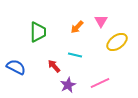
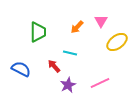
cyan line: moved 5 px left, 2 px up
blue semicircle: moved 5 px right, 2 px down
